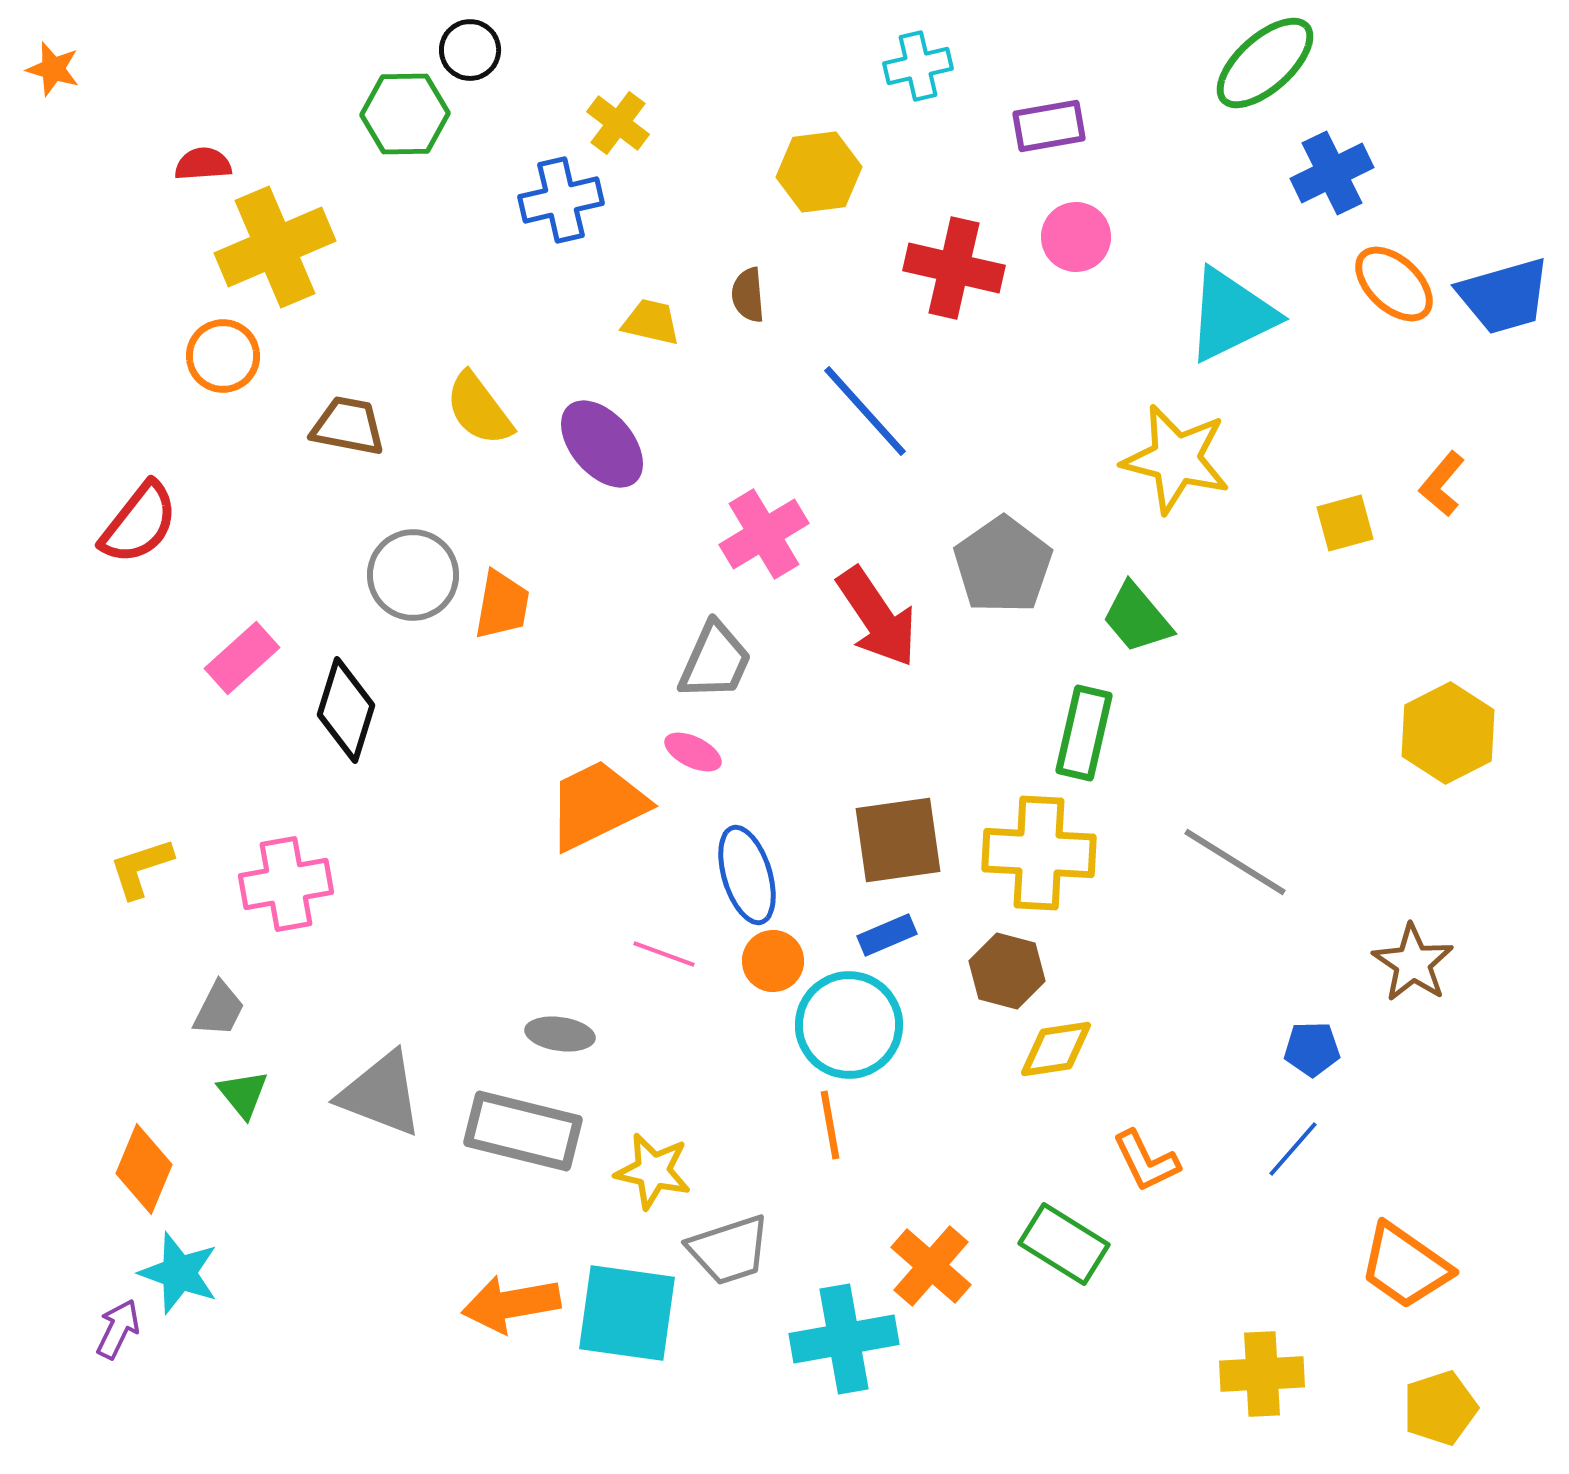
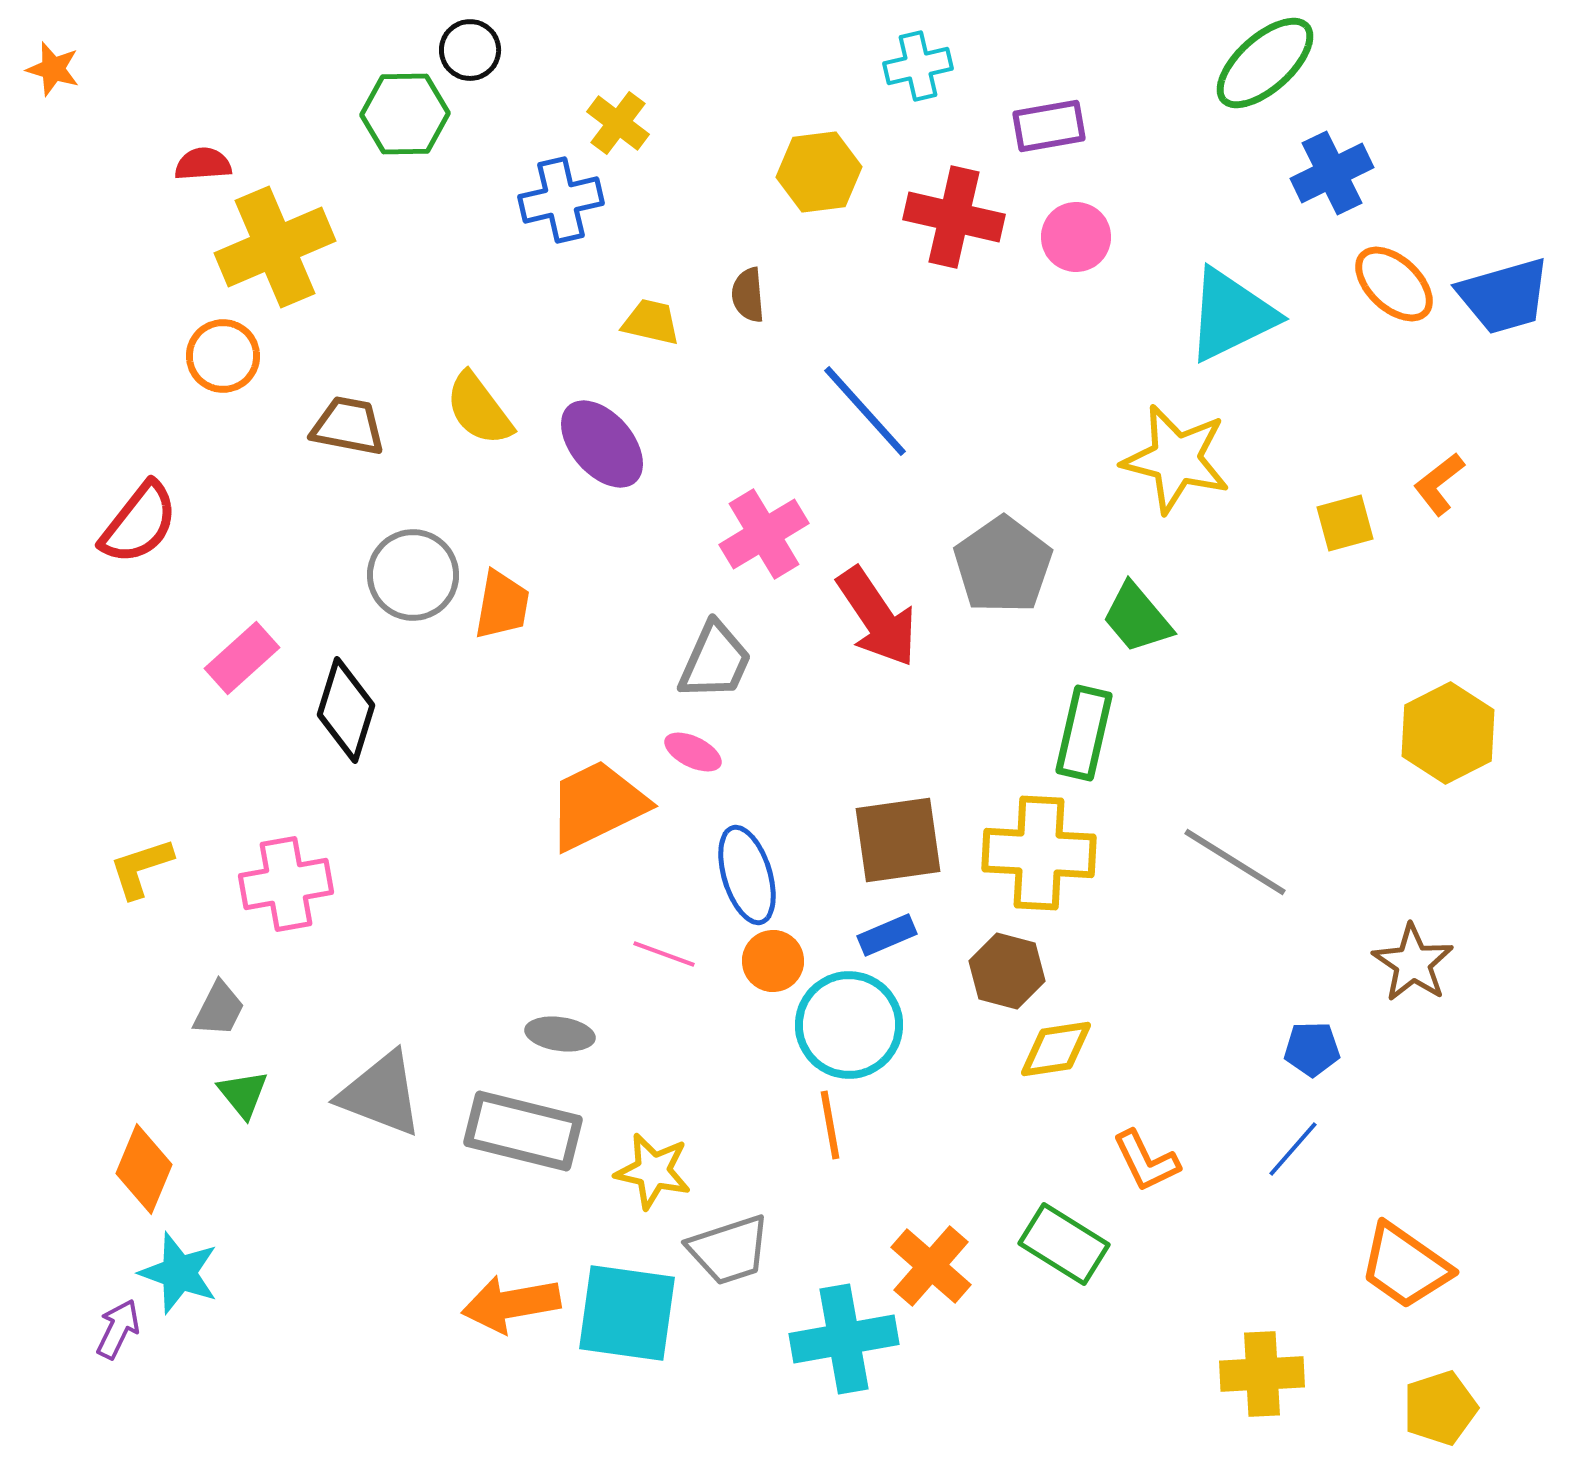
red cross at (954, 268): moved 51 px up
orange L-shape at (1442, 484): moved 3 px left; rotated 12 degrees clockwise
